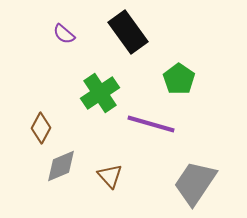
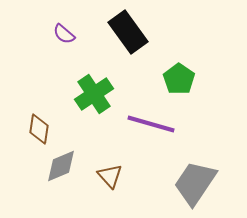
green cross: moved 6 px left, 1 px down
brown diamond: moved 2 px left, 1 px down; rotated 20 degrees counterclockwise
